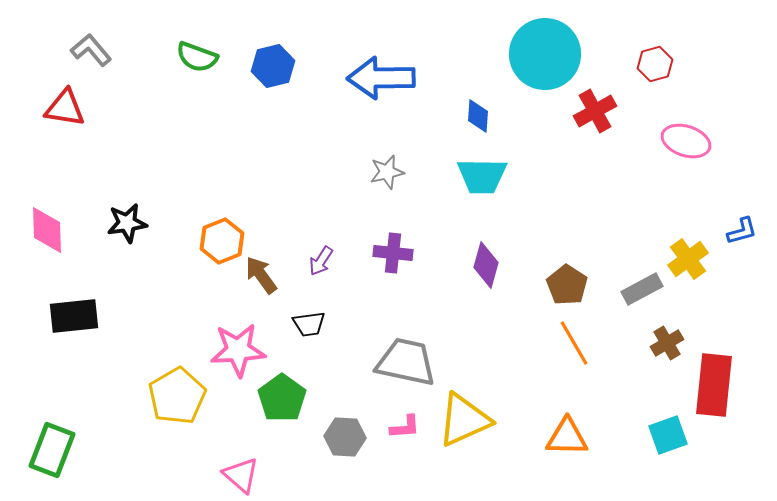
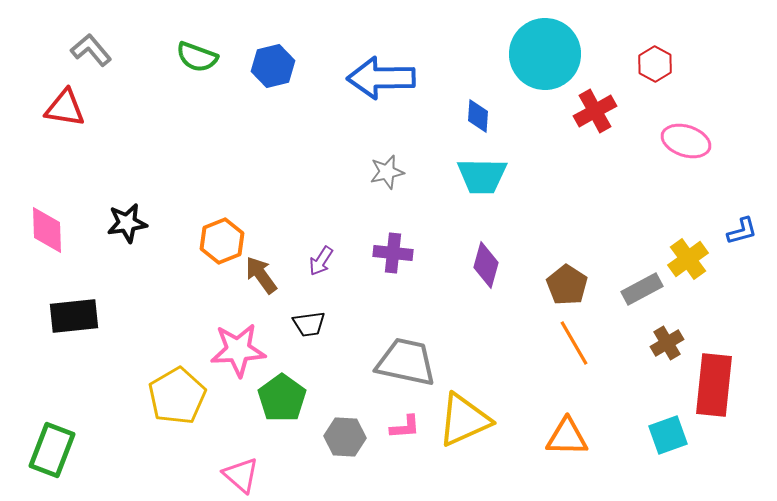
red hexagon: rotated 16 degrees counterclockwise
